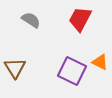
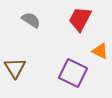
orange triangle: moved 11 px up
purple square: moved 1 px right, 2 px down
